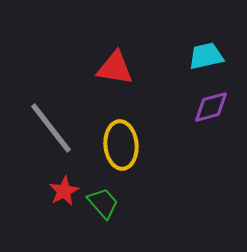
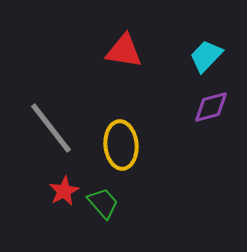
cyan trapezoid: rotated 33 degrees counterclockwise
red triangle: moved 9 px right, 17 px up
